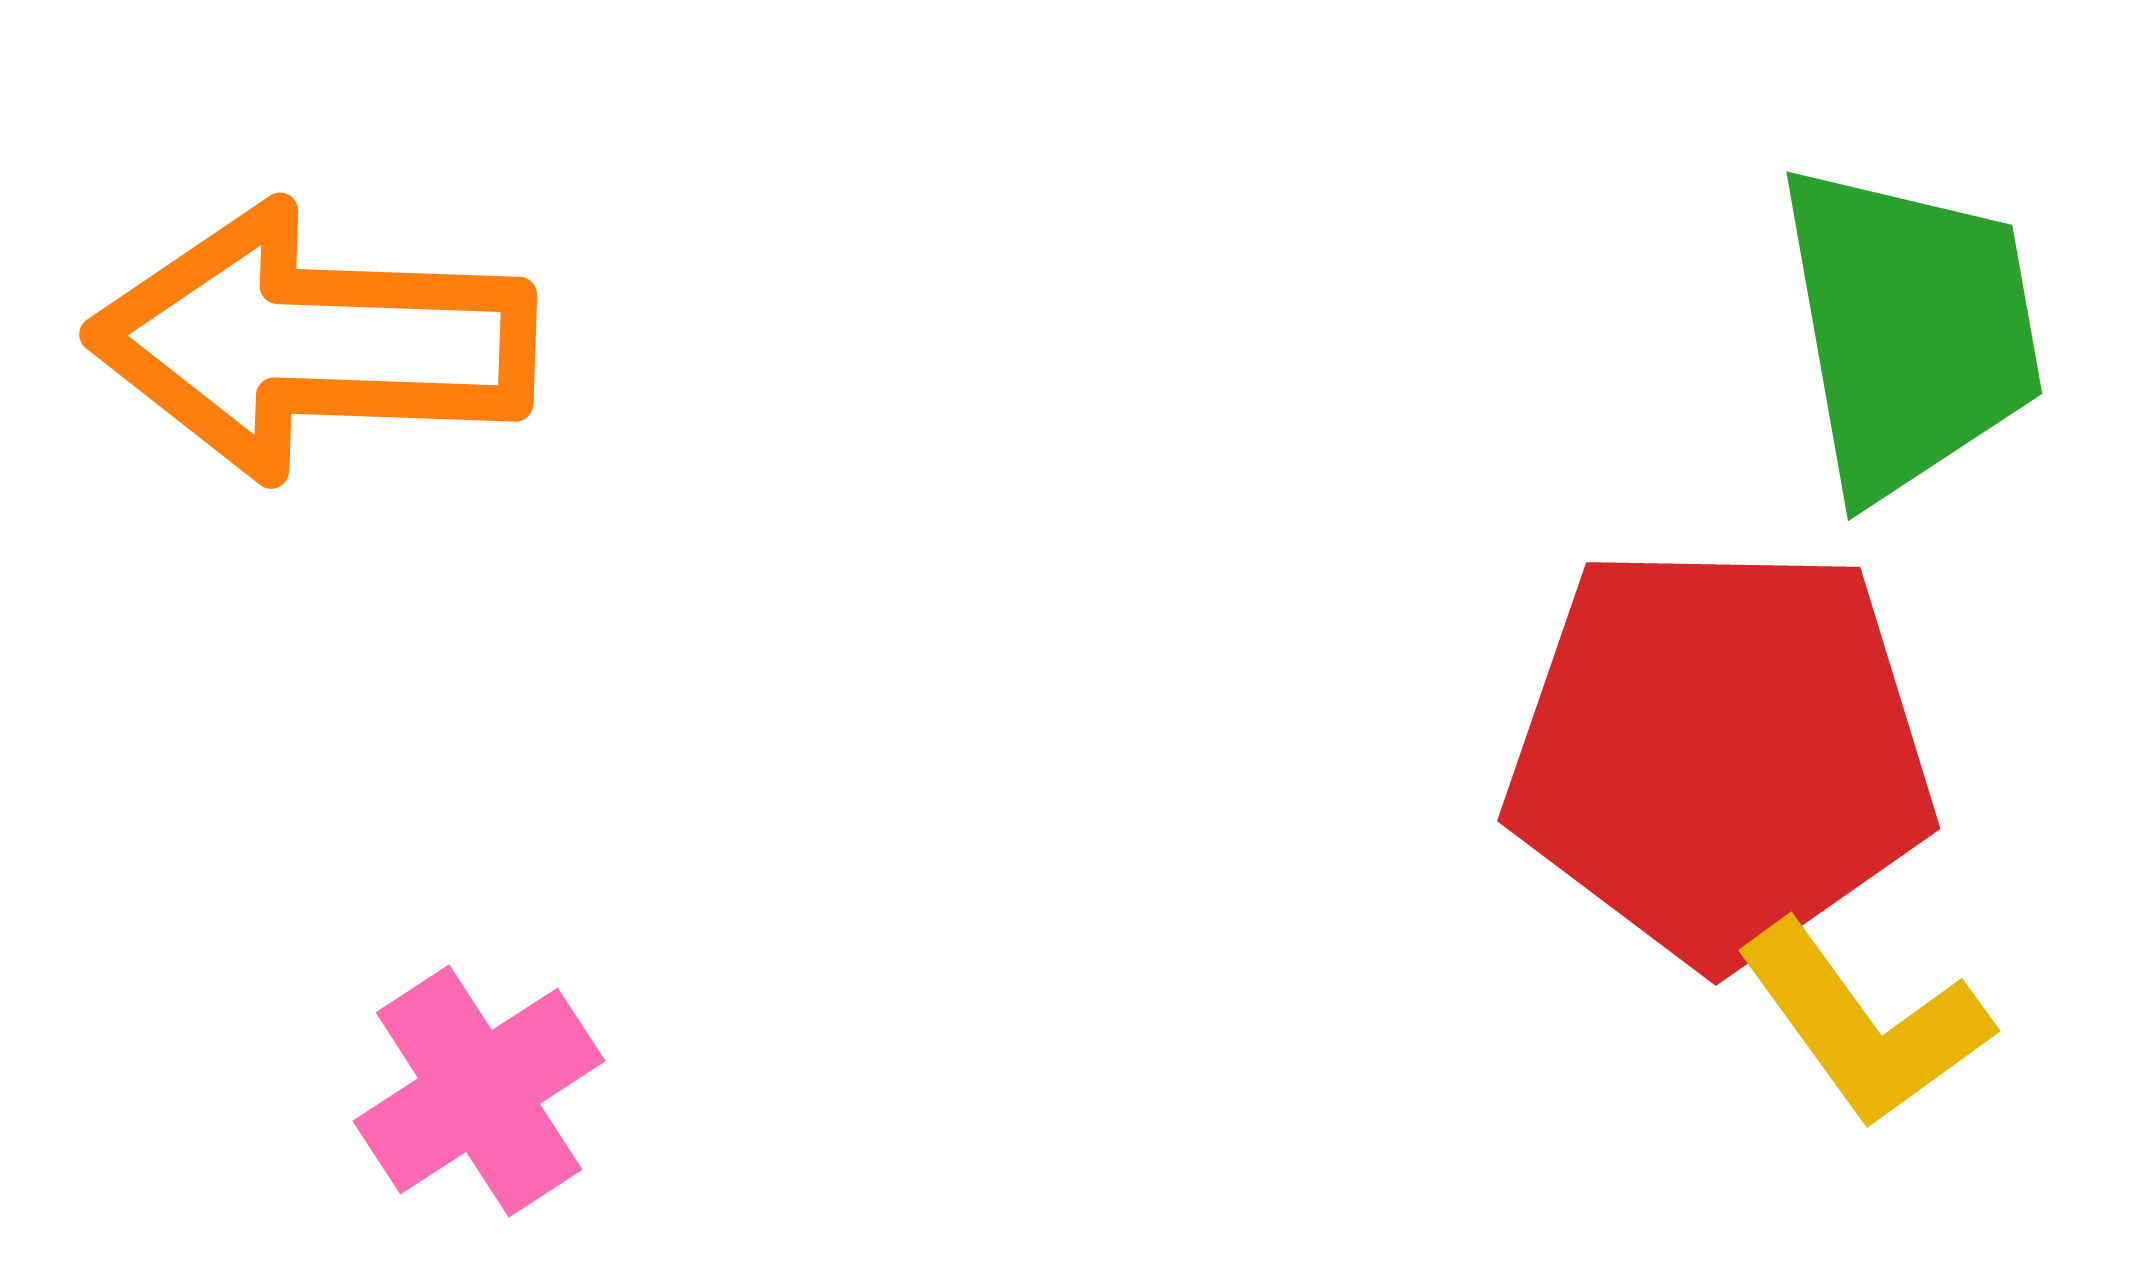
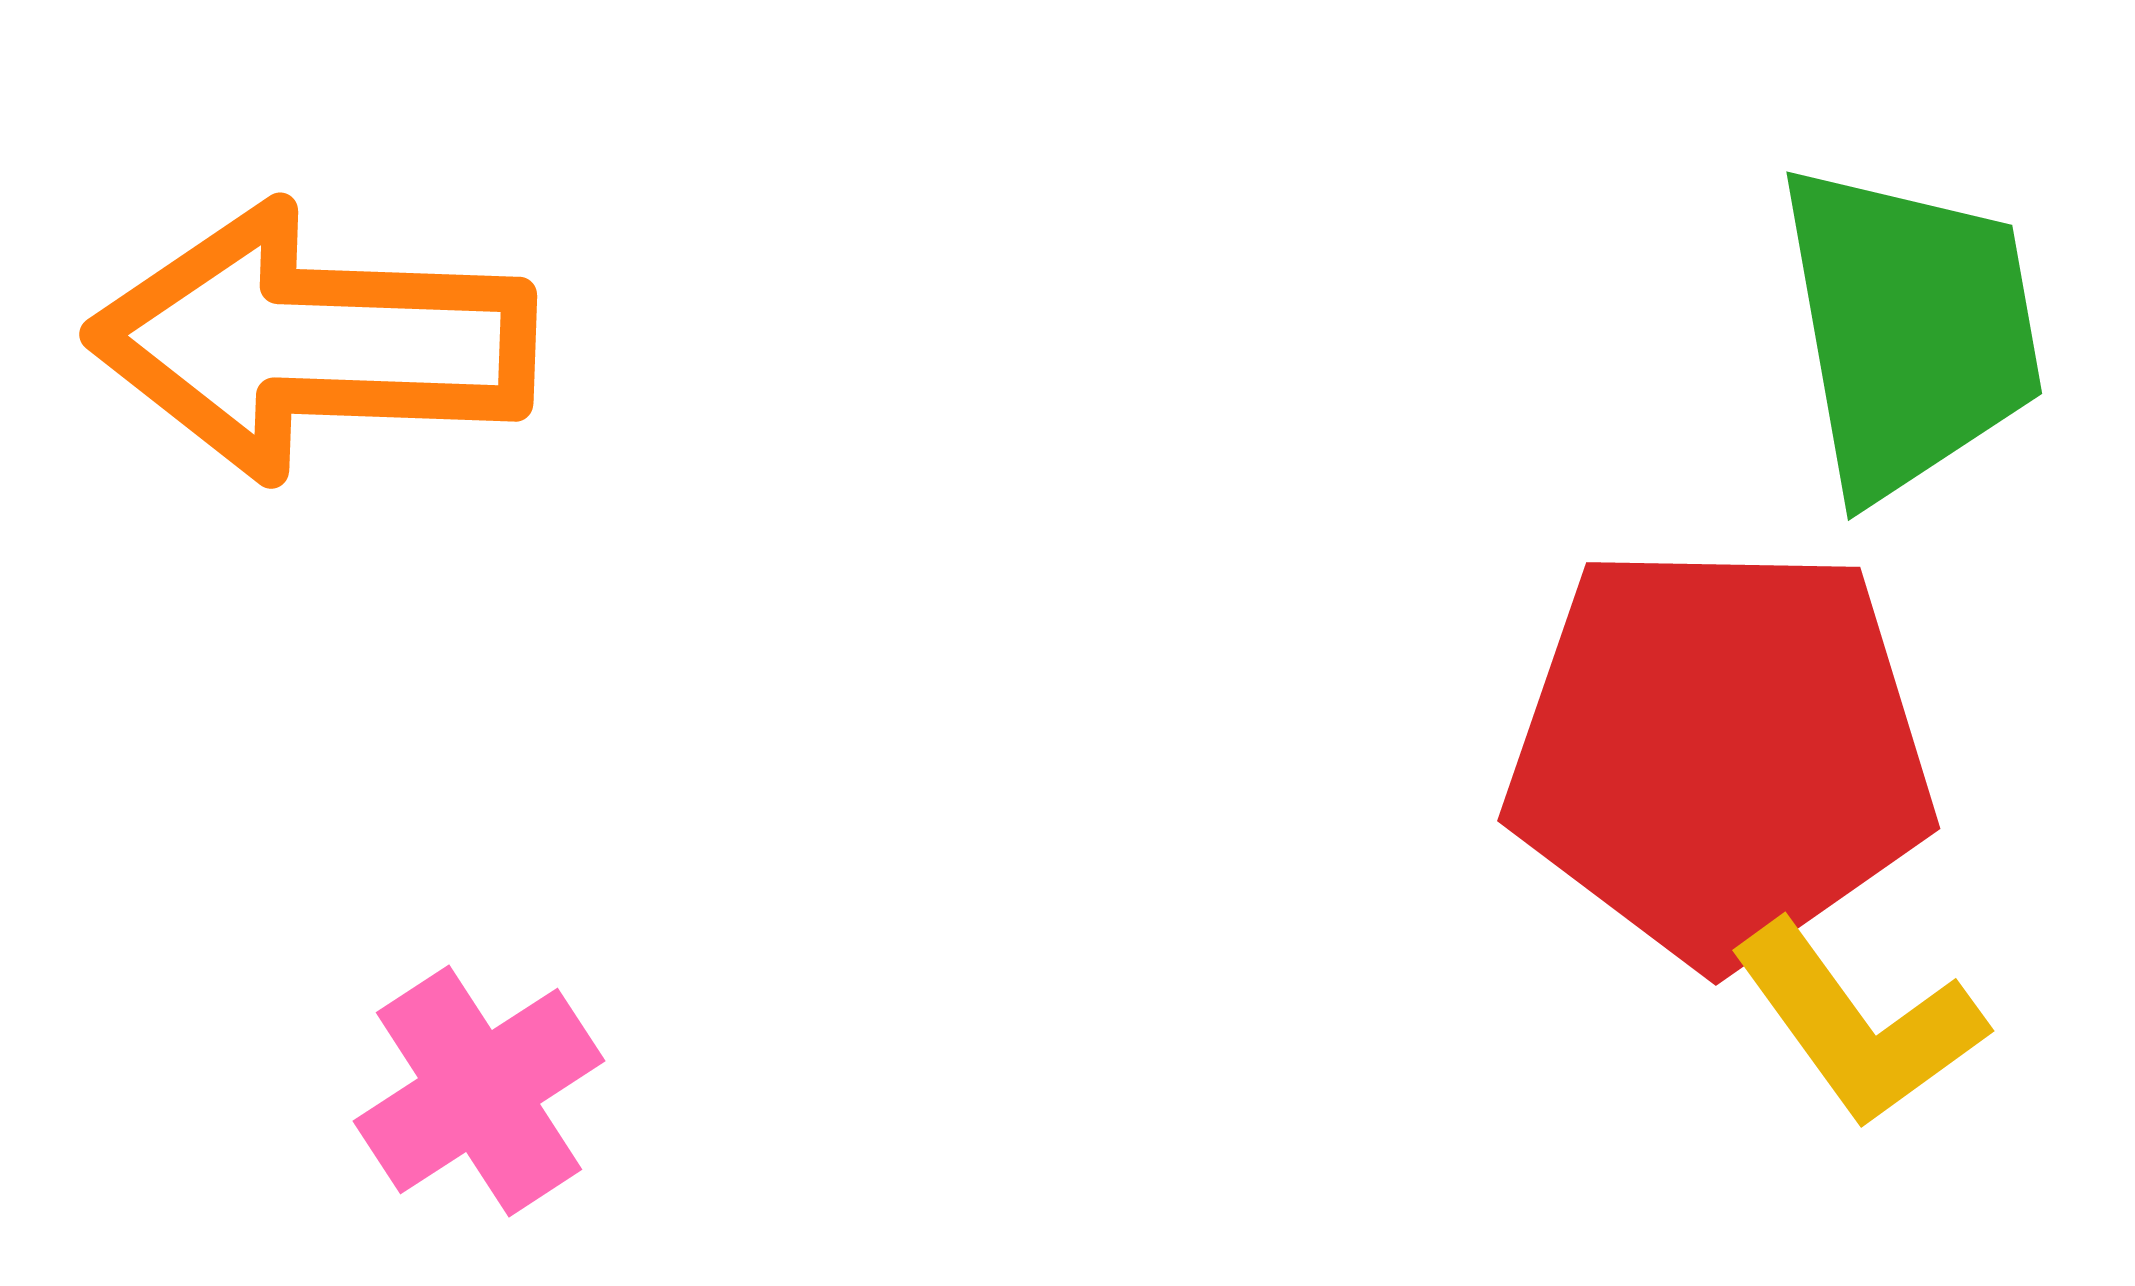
yellow L-shape: moved 6 px left
